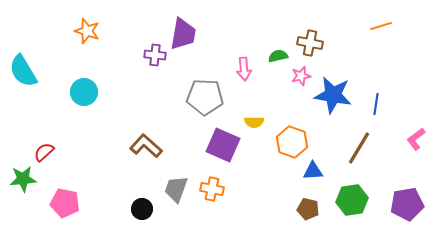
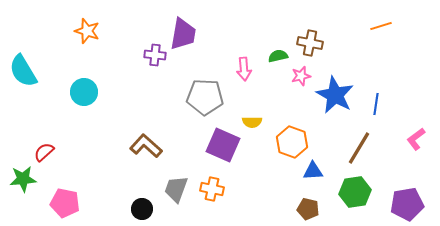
blue star: moved 2 px right; rotated 18 degrees clockwise
yellow semicircle: moved 2 px left
green hexagon: moved 3 px right, 8 px up
